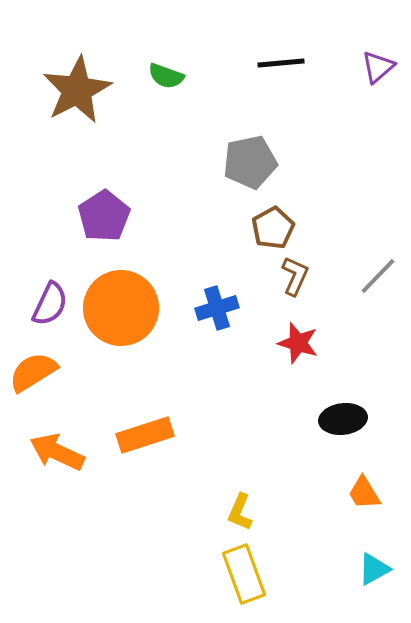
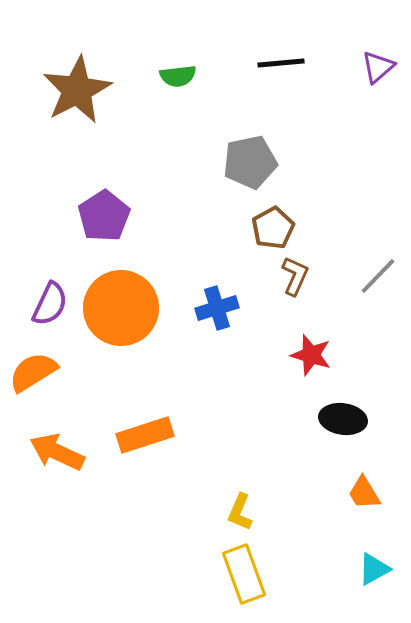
green semicircle: moved 12 px right; rotated 27 degrees counterclockwise
red star: moved 13 px right, 12 px down
black ellipse: rotated 15 degrees clockwise
